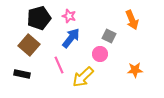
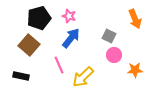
orange arrow: moved 3 px right, 1 px up
pink circle: moved 14 px right, 1 px down
black rectangle: moved 1 px left, 2 px down
